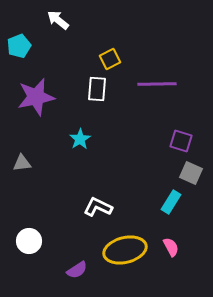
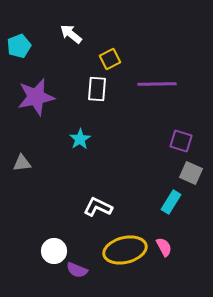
white arrow: moved 13 px right, 14 px down
white circle: moved 25 px right, 10 px down
pink semicircle: moved 7 px left
purple semicircle: rotated 55 degrees clockwise
